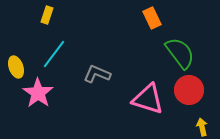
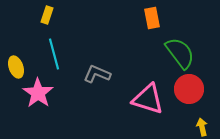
orange rectangle: rotated 15 degrees clockwise
cyan line: rotated 52 degrees counterclockwise
red circle: moved 1 px up
